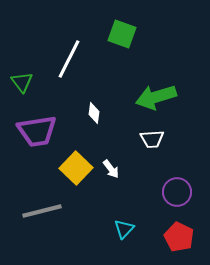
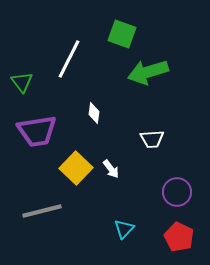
green arrow: moved 8 px left, 25 px up
